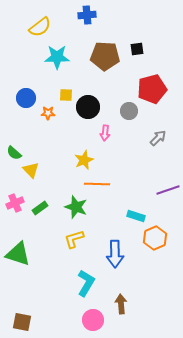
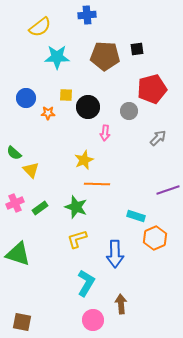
yellow L-shape: moved 3 px right
